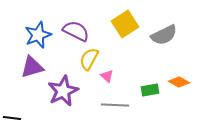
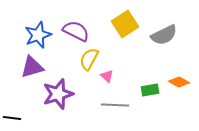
purple star: moved 5 px left, 3 px down; rotated 8 degrees clockwise
